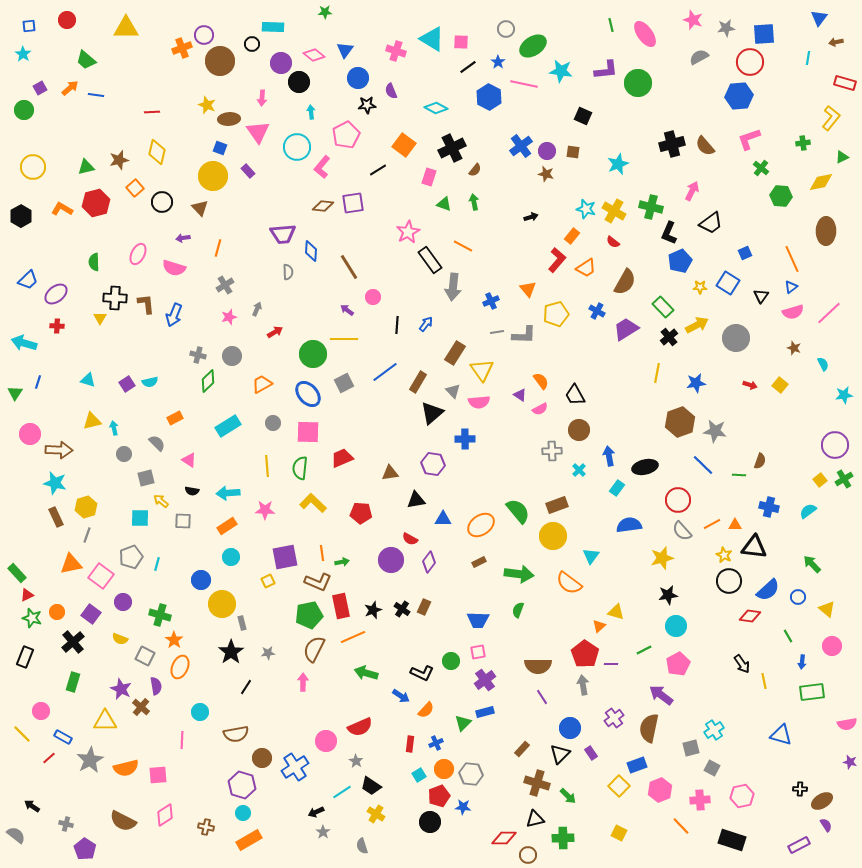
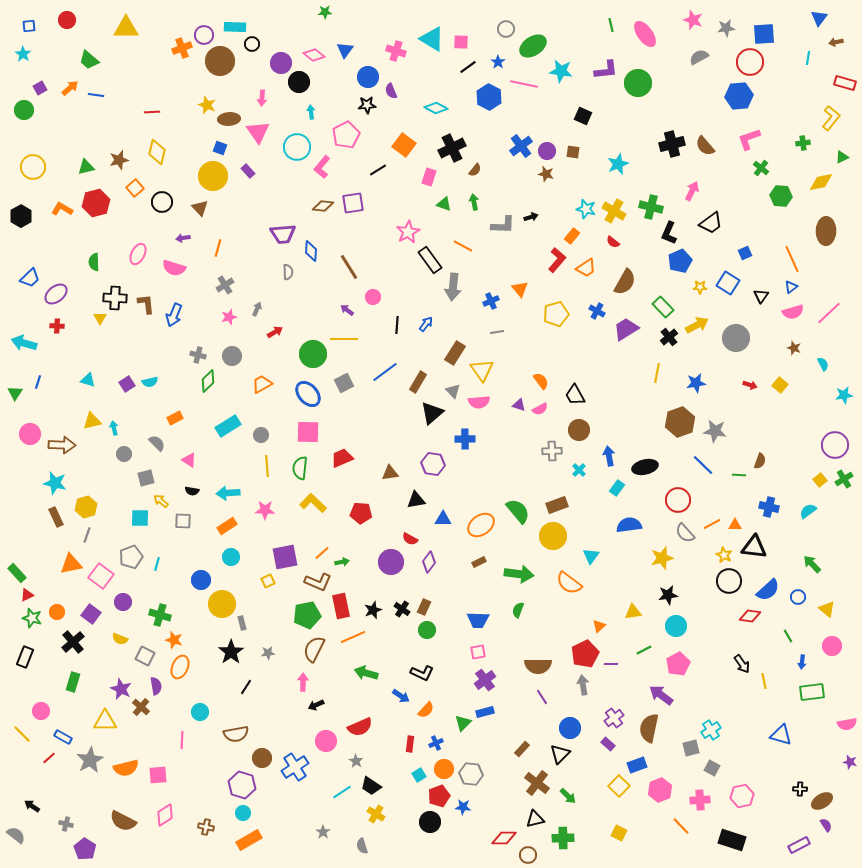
cyan rectangle at (273, 27): moved 38 px left
green trapezoid at (86, 60): moved 3 px right
blue circle at (358, 78): moved 10 px right, 1 px up
blue trapezoid at (28, 280): moved 2 px right, 2 px up
orange triangle at (528, 289): moved 8 px left
gray L-shape at (524, 335): moved 21 px left, 110 px up
purple triangle at (520, 395): moved 1 px left, 10 px down; rotated 16 degrees counterclockwise
gray circle at (273, 423): moved 12 px left, 12 px down
brown arrow at (59, 450): moved 3 px right, 5 px up
gray semicircle at (682, 531): moved 3 px right, 2 px down
orange line at (322, 553): rotated 56 degrees clockwise
purple circle at (391, 560): moved 2 px down
yellow triangle at (616, 612): moved 17 px right; rotated 24 degrees counterclockwise
green pentagon at (309, 615): moved 2 px left
orange star at (174, 640): rotated 18 degrees counterclockwise
red pentagon at (585, 654): rotated 12 degrees clockwise
green circle at (451, 661): moved 24 px left, 31 px up
cyan cross at (714, 730): moved 3 px left
purple rectangle at (591, 753): moved 17 px right, 9 px up; rotated 16 degrees counterclockwise
brown cross at (537, 783): rotated 20 degrees clockwise
black arrow at (316, 812): moved 107 px up
